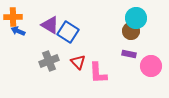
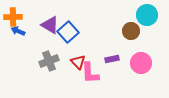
cyan circle: moved 11 px right, 3 px up
blue square: rotated 15 degrees clockwise
purple rectangle: moved 17 px left, 5 px down; rotated 24 degrees counterclockwise
pink circle: moved 10 px left, 3 px up
pink L-shape: moved 8 px left
